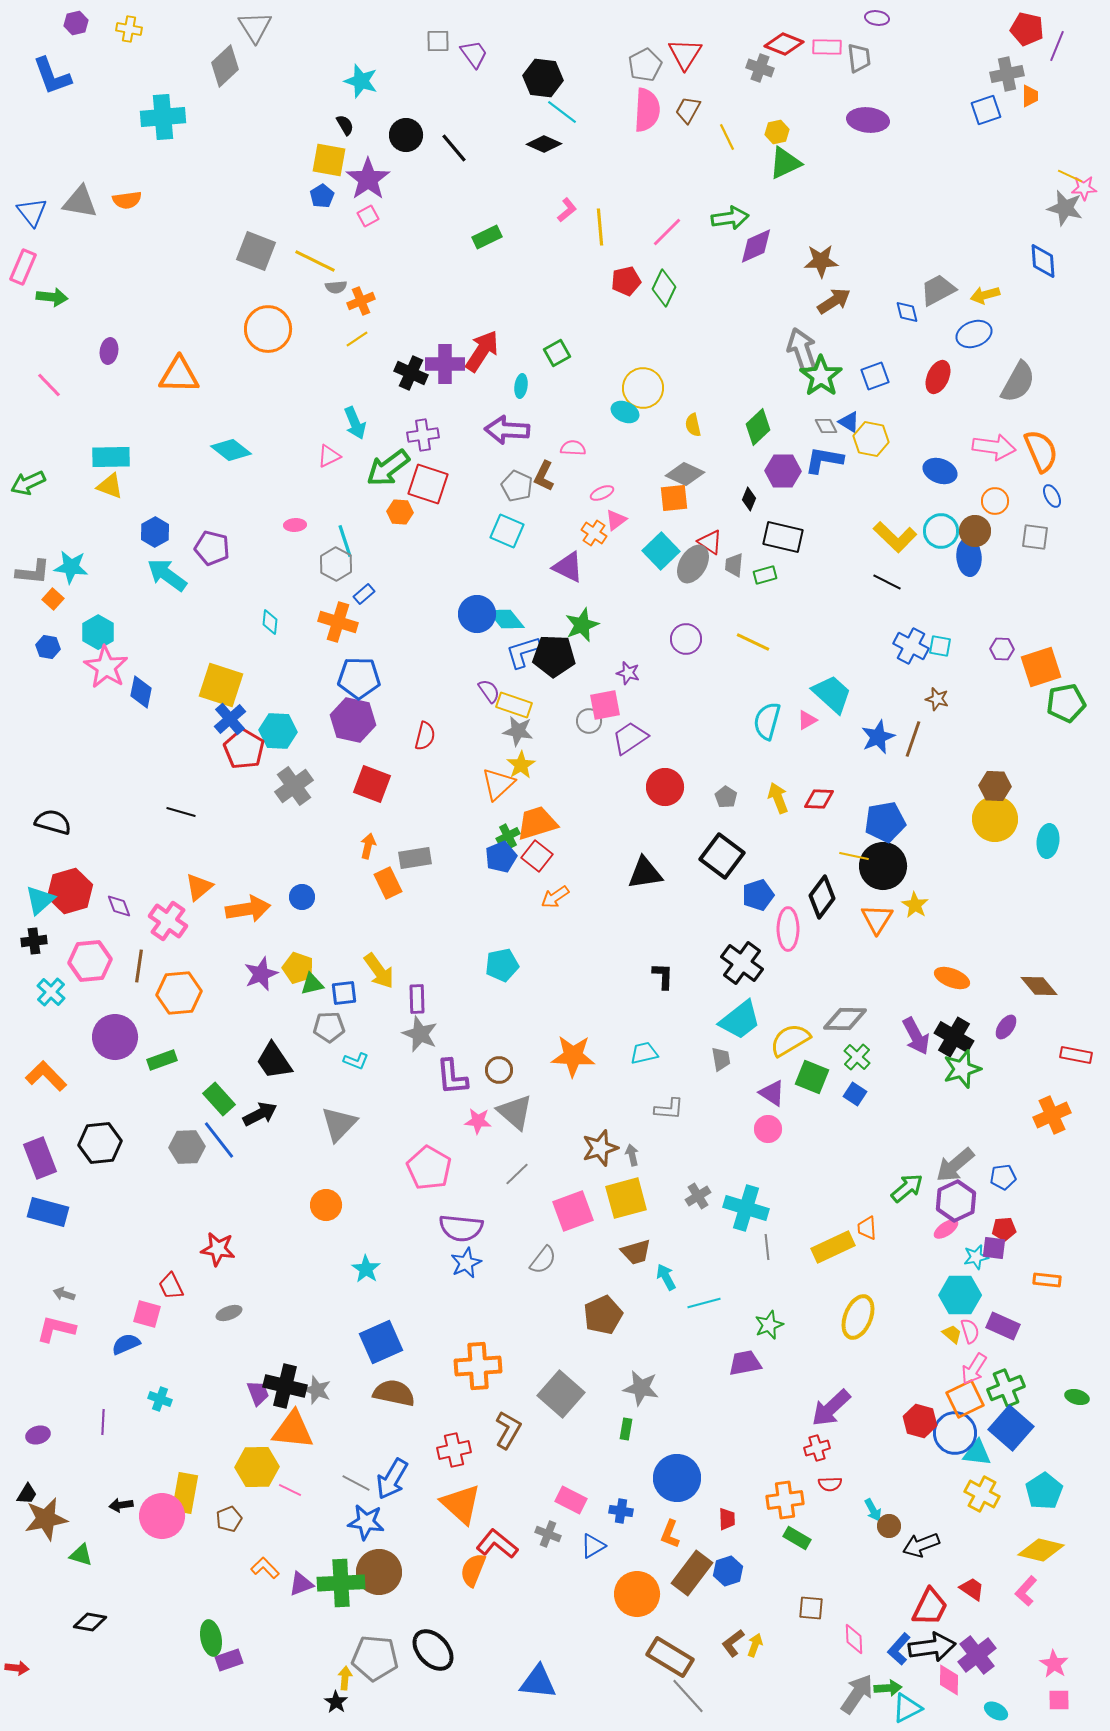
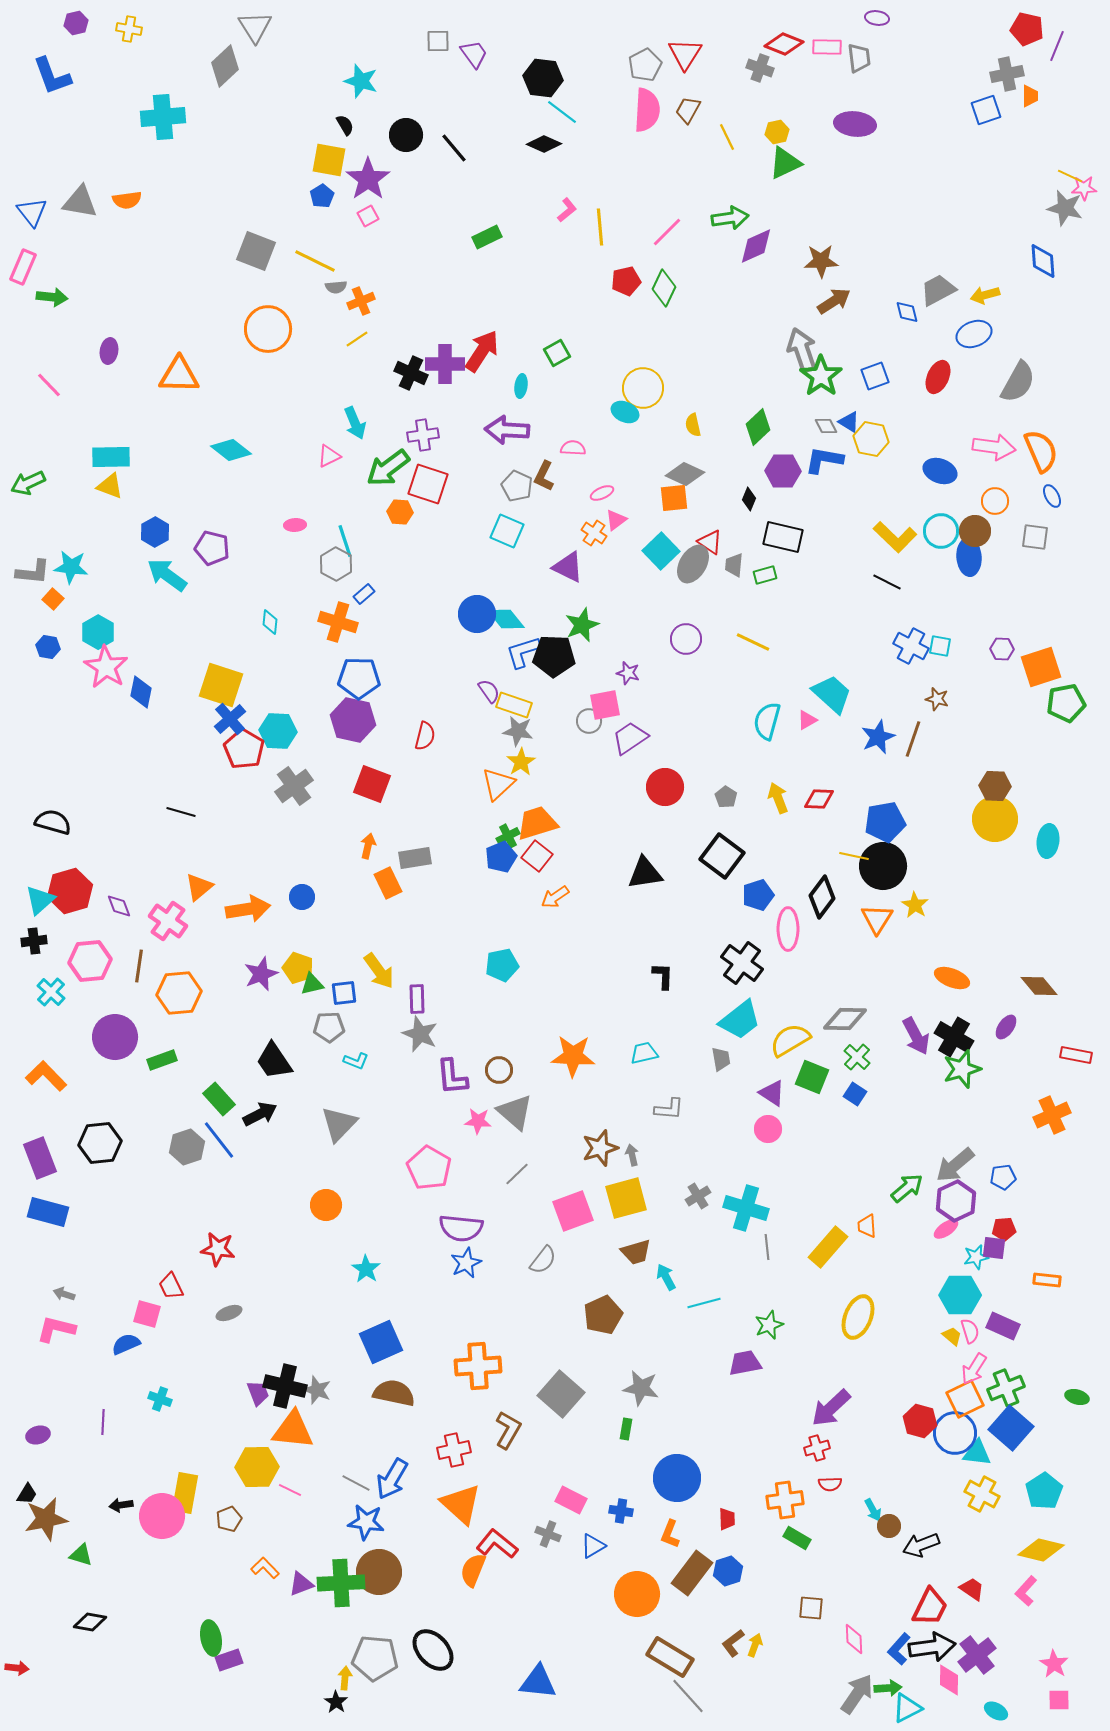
purple ellipse at (868, 120): moved 13 px left, 4 px down
yellow star at (521, 765): moved 3 px up
gray hexagon at (187, 1147): rotated 16 degrees counterclockwise
orange trapezoid at (867, 1228): moved 2 px up
yellow rectangle at (833, 1247): moved 5 px left; rotated 24 degrees counterclockwise
yellow trapezoid at (952, 1334): moved 2 px down
